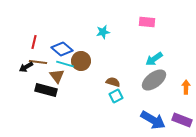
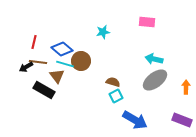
cyan arrow: rotated 48 degrees clockwise
gray ellipse: moved 1 px right
black rectangle: moved 2 px left; rotated 15 degrees clockwise
blue arrow: moved 18 px left
